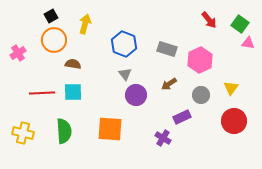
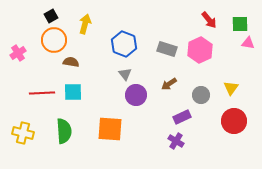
green square: rotated 36 degrees counterclockwise
pink hexagon: moved 10 px up
brown semicircle: moved 2 px left, 2 px up
purple cross: moved 13 px right, 3 px down
